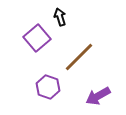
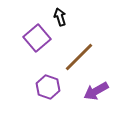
purple arrow: moved 2 px left, 5 px up
